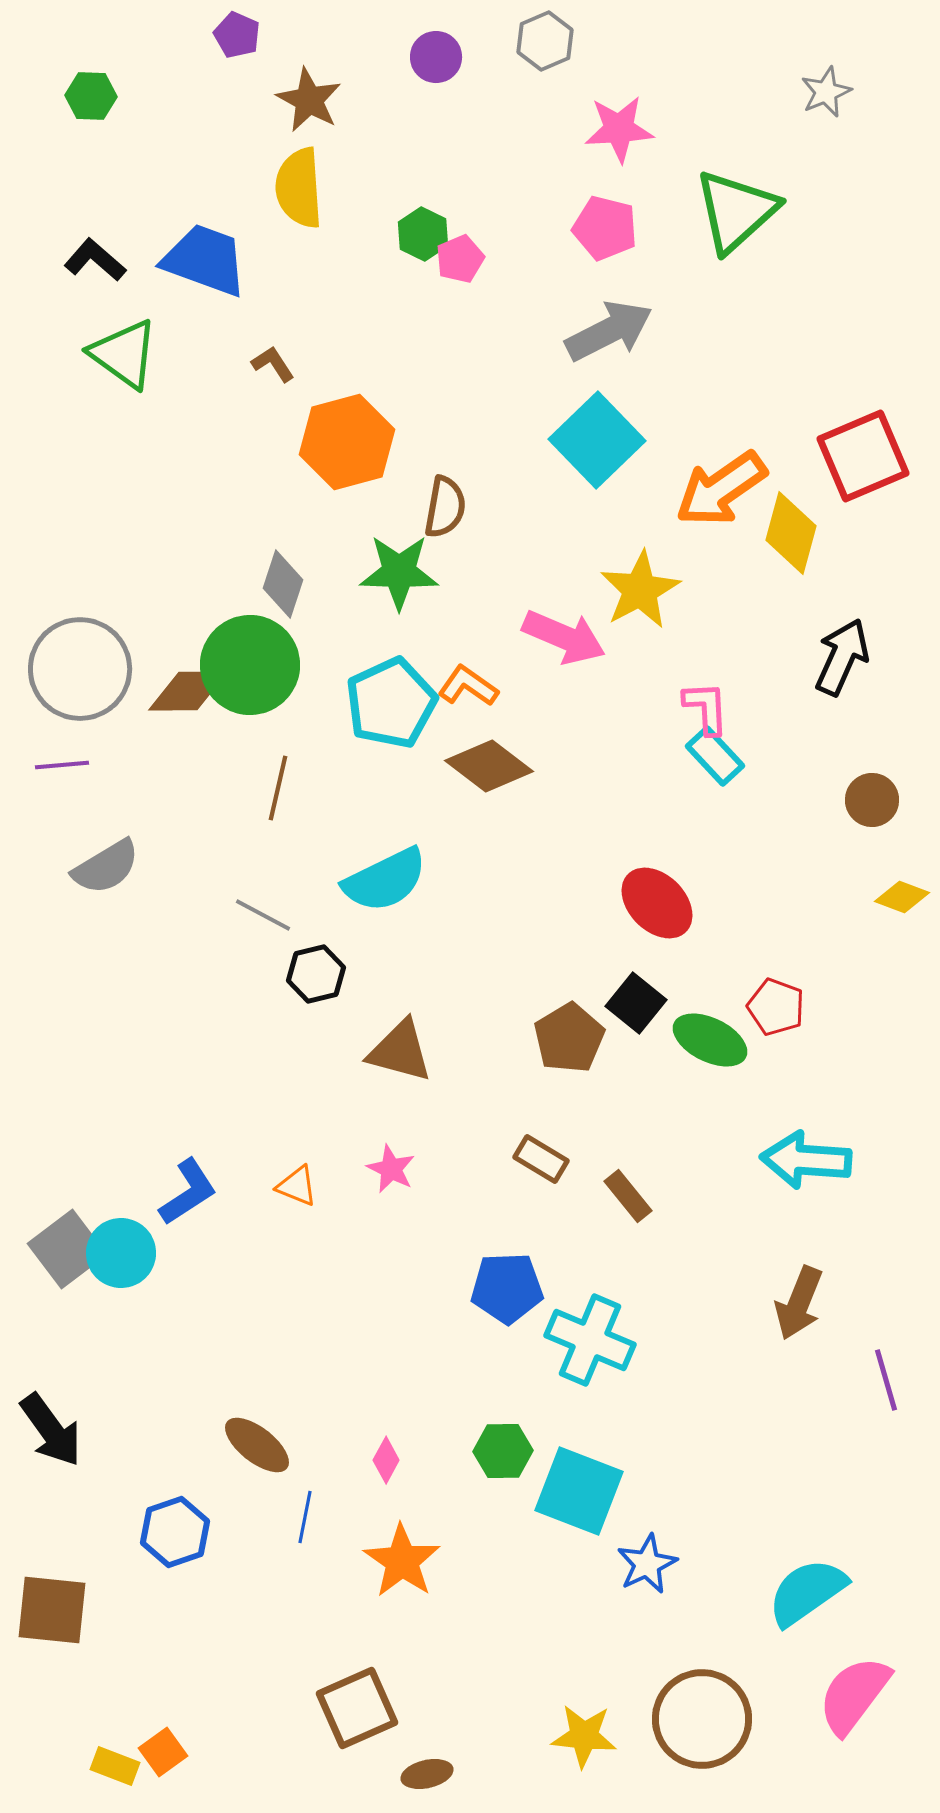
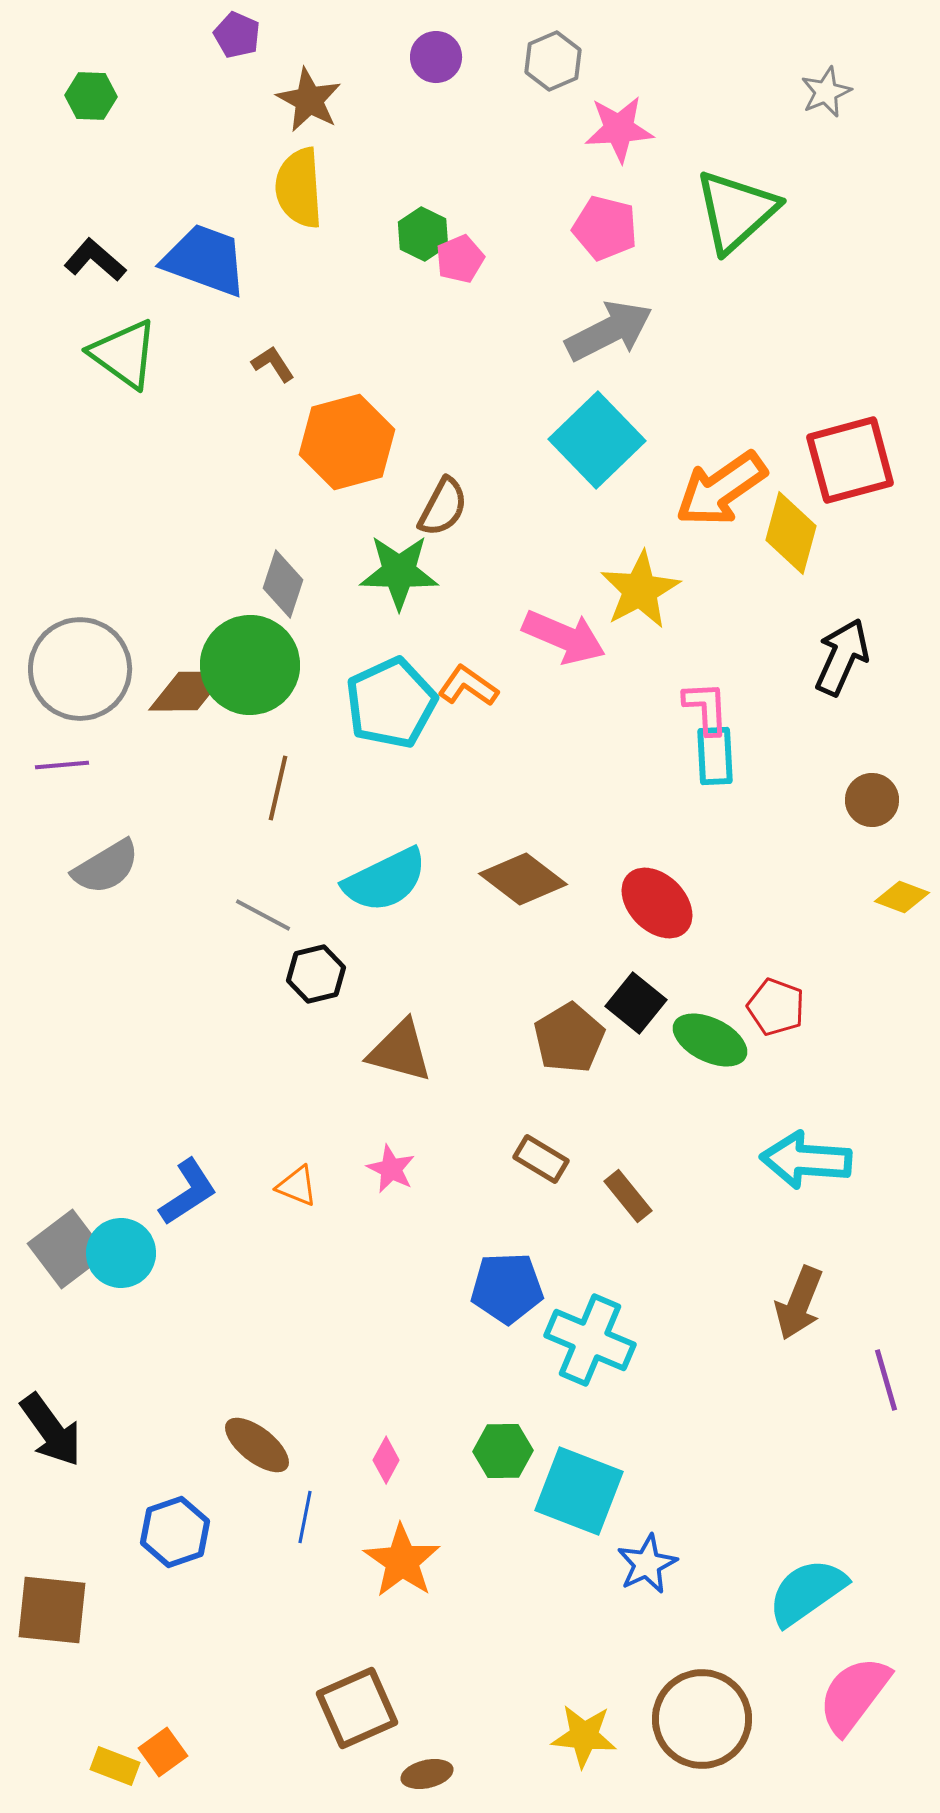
gray hexagon at (545, 41): moved 8 px right, 20 px down
red square at (863, 456): moved 13 px left, 4 px down; rotated 8 degrees clockwise
brown semicircle at (445, 507): moved 2 px left; rotated 18 degrees clockwise
cyan rectangle at (715, 756): rotated 40 degrees clockwise
brown diamond at (489, 766): moved 34 px right, 113 px down
